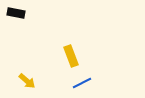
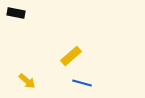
yellow rectangle: rotated 70 degrees clockwise
blue line: rotated 42 degrees clockwise
